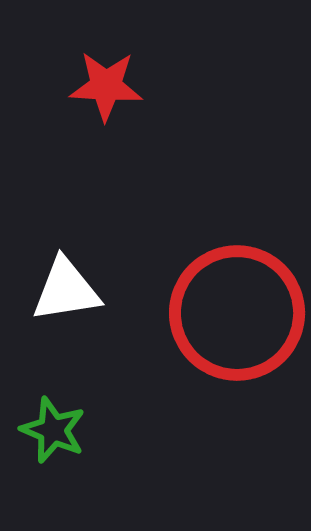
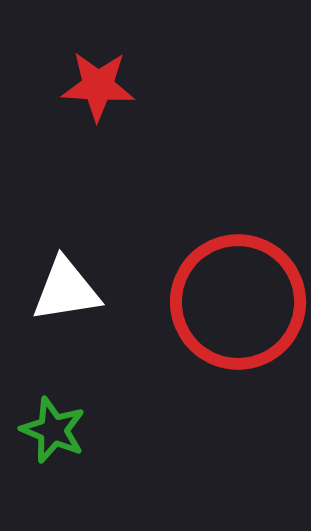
red star: moved 8 px left
red circle: moved 1 px right, 11 px up
